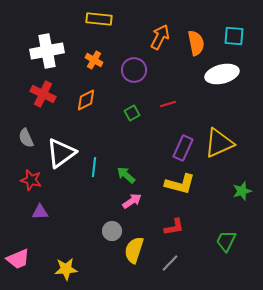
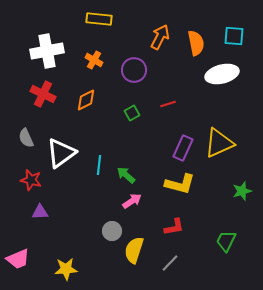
cyan line: moved 5 px right, 2 px up
